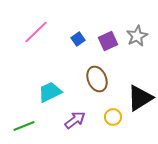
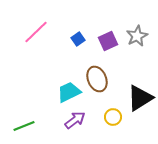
cyan trapezoid: moved 19 px right
